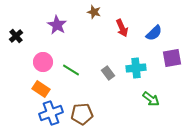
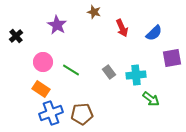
cyan cross: moved 7 px down
gray rectangle: moved 1 px right, 1 px up
